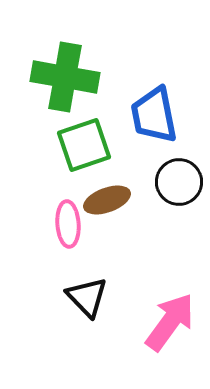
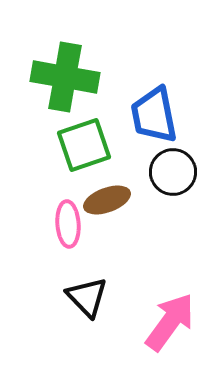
black circle: moved 6 px left, 10 px up
